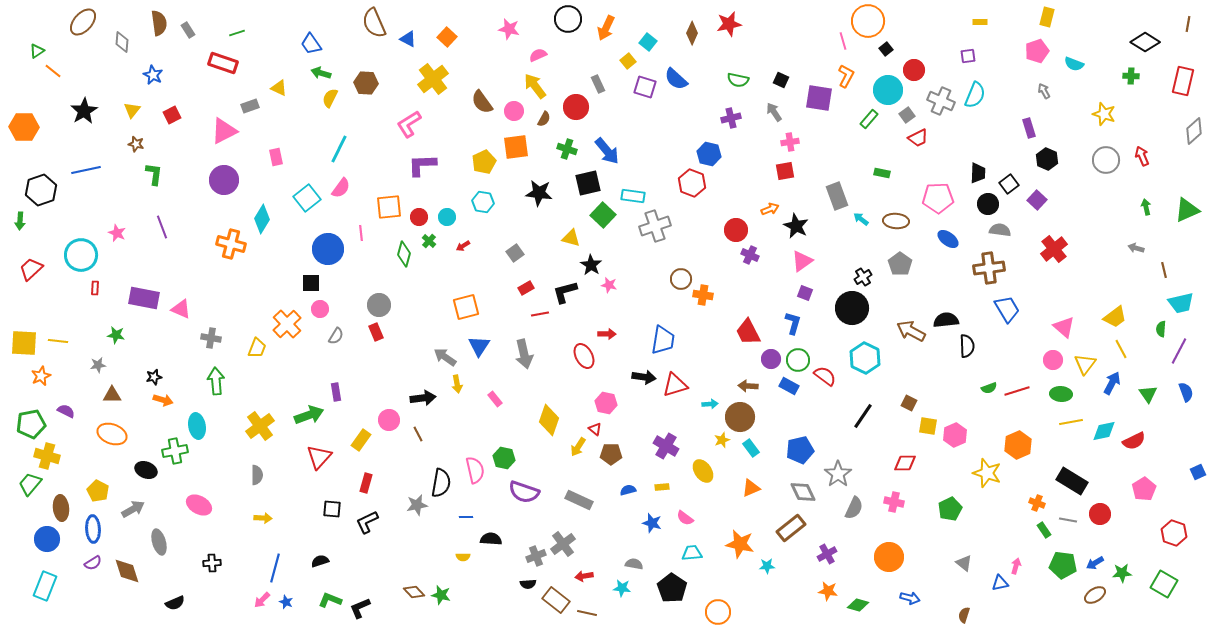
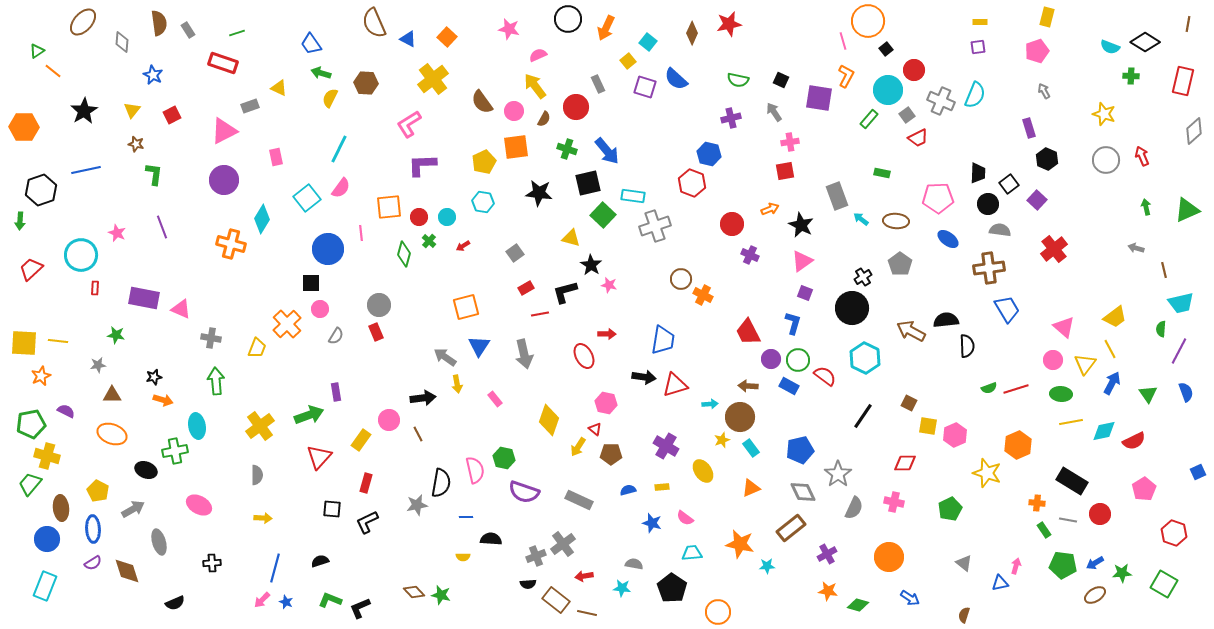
purple square at (968, 56): moved 10 px right, 9 px up
cyan semicircle at (1074, 64): moved 36 px right, 17 px up
black star at (796, 226): moved 5 px right, 1 px up
red circle at (736, 230): moved 4 px left, 6 px up
orange cross at (703, 295): rotated 18 degrees clockwise
yellow line at (1121, 349): moved 11 px left
red line at (1017, 391): moved 1 px left, 2 px up
orange cross at (1037, 503): rotated 14 degrees counterclockwise
blue arrow at (910, 598): rotated 18 degrees clockwise
